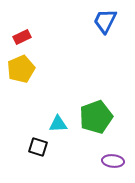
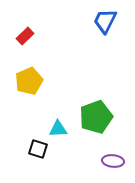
red rectangle: moved 3 px right, 1 px up; rotated 18 degrees counterclockwise
yellow pentagon: moved 8 px right, 12 px down
cyan triangle: moved 5 px down
black square: moved 2 px down
